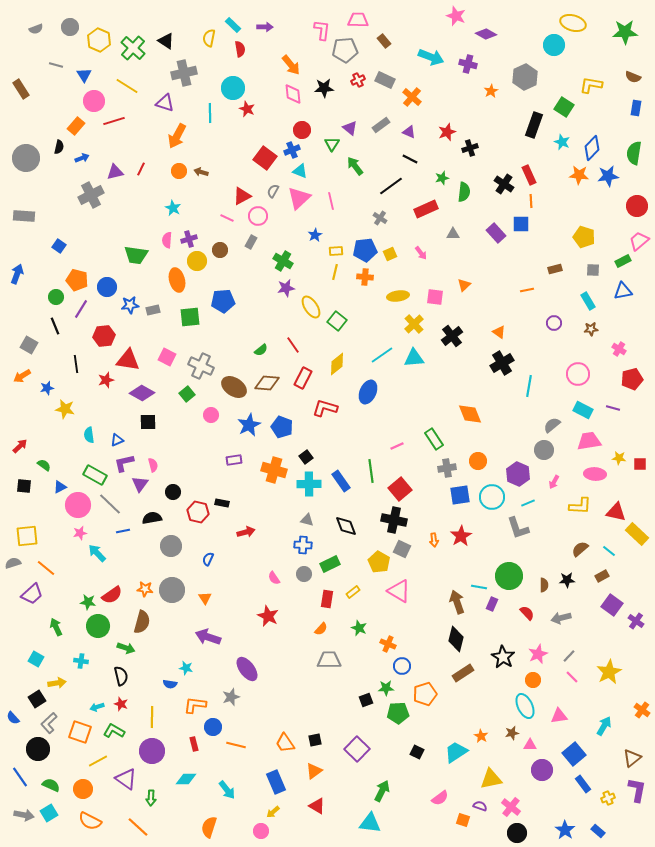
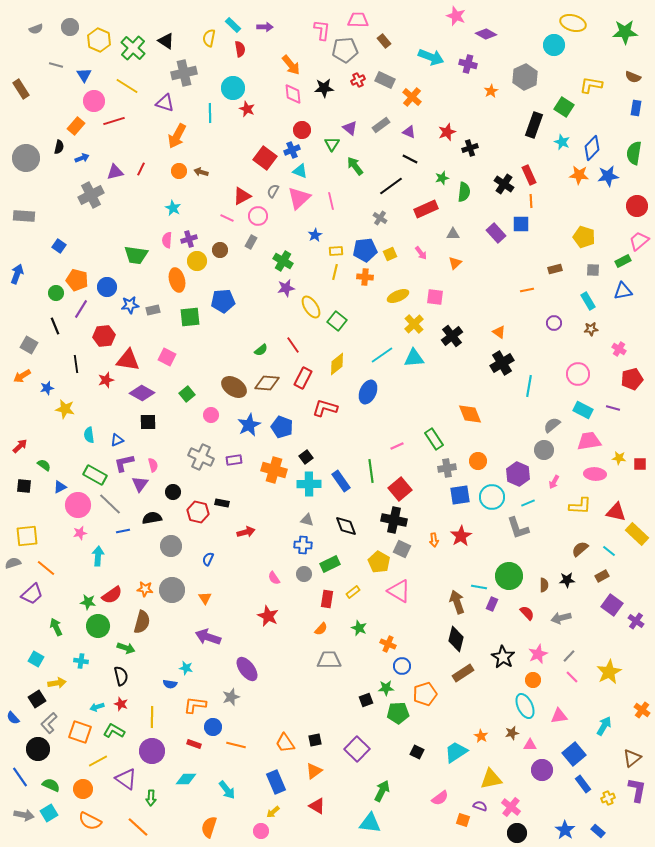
orange triangle at (464, 285): moved 9 px left, 22 px up
yellow ellipse at (398, 296): rotated 15 degrees counterclockwise
green circle at (56, 297): moved 4 px up
gray cross at (201, 366): moved 91 px down
cyan arrow at (97, 553): moved 1 px right, 3 px down; rotated 48 degrees clockwise
red rectangle at (194, 744): rotated 56 degrees counterclockwise
